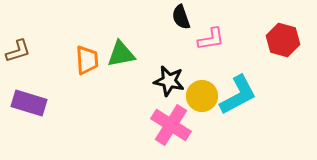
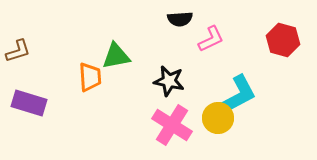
black semicircle: moved 1 px left, 2 px down; rotated 75 degrees counterclockwise
pink L-shape: rotated 16 degrees counterclockwise
green triangle: moved 5 px left, 2 px down
orange trapezoid: moved 3 px right, 17 px down
yellow circle: moved 16 px right, 22 px down
pink cross: moved 1 px right
